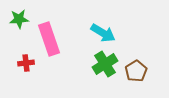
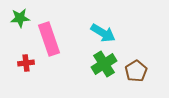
green star: moved 1 px right, 1 px up
green cross: moved 1 px left
